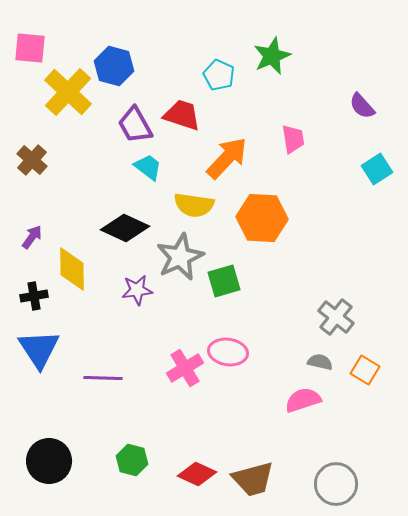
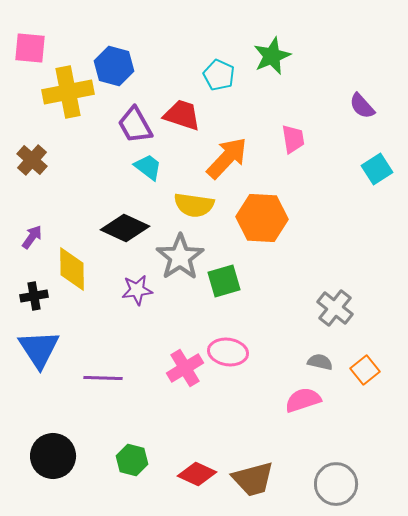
yellow cross: rotated 36 degrees clockwise
gray star: rotated 9 degrees counterclockwise
gray cross: moved 1 px left, 9 px up
orange square: rotated 20 degrees clockwise
black circle: moved 4 px right, 5 px up
